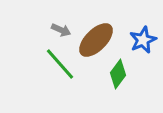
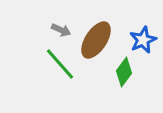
brown ellipse: rotated 12 degrees counterclockwise
green diamond: moved 6 px right, 2 px up
